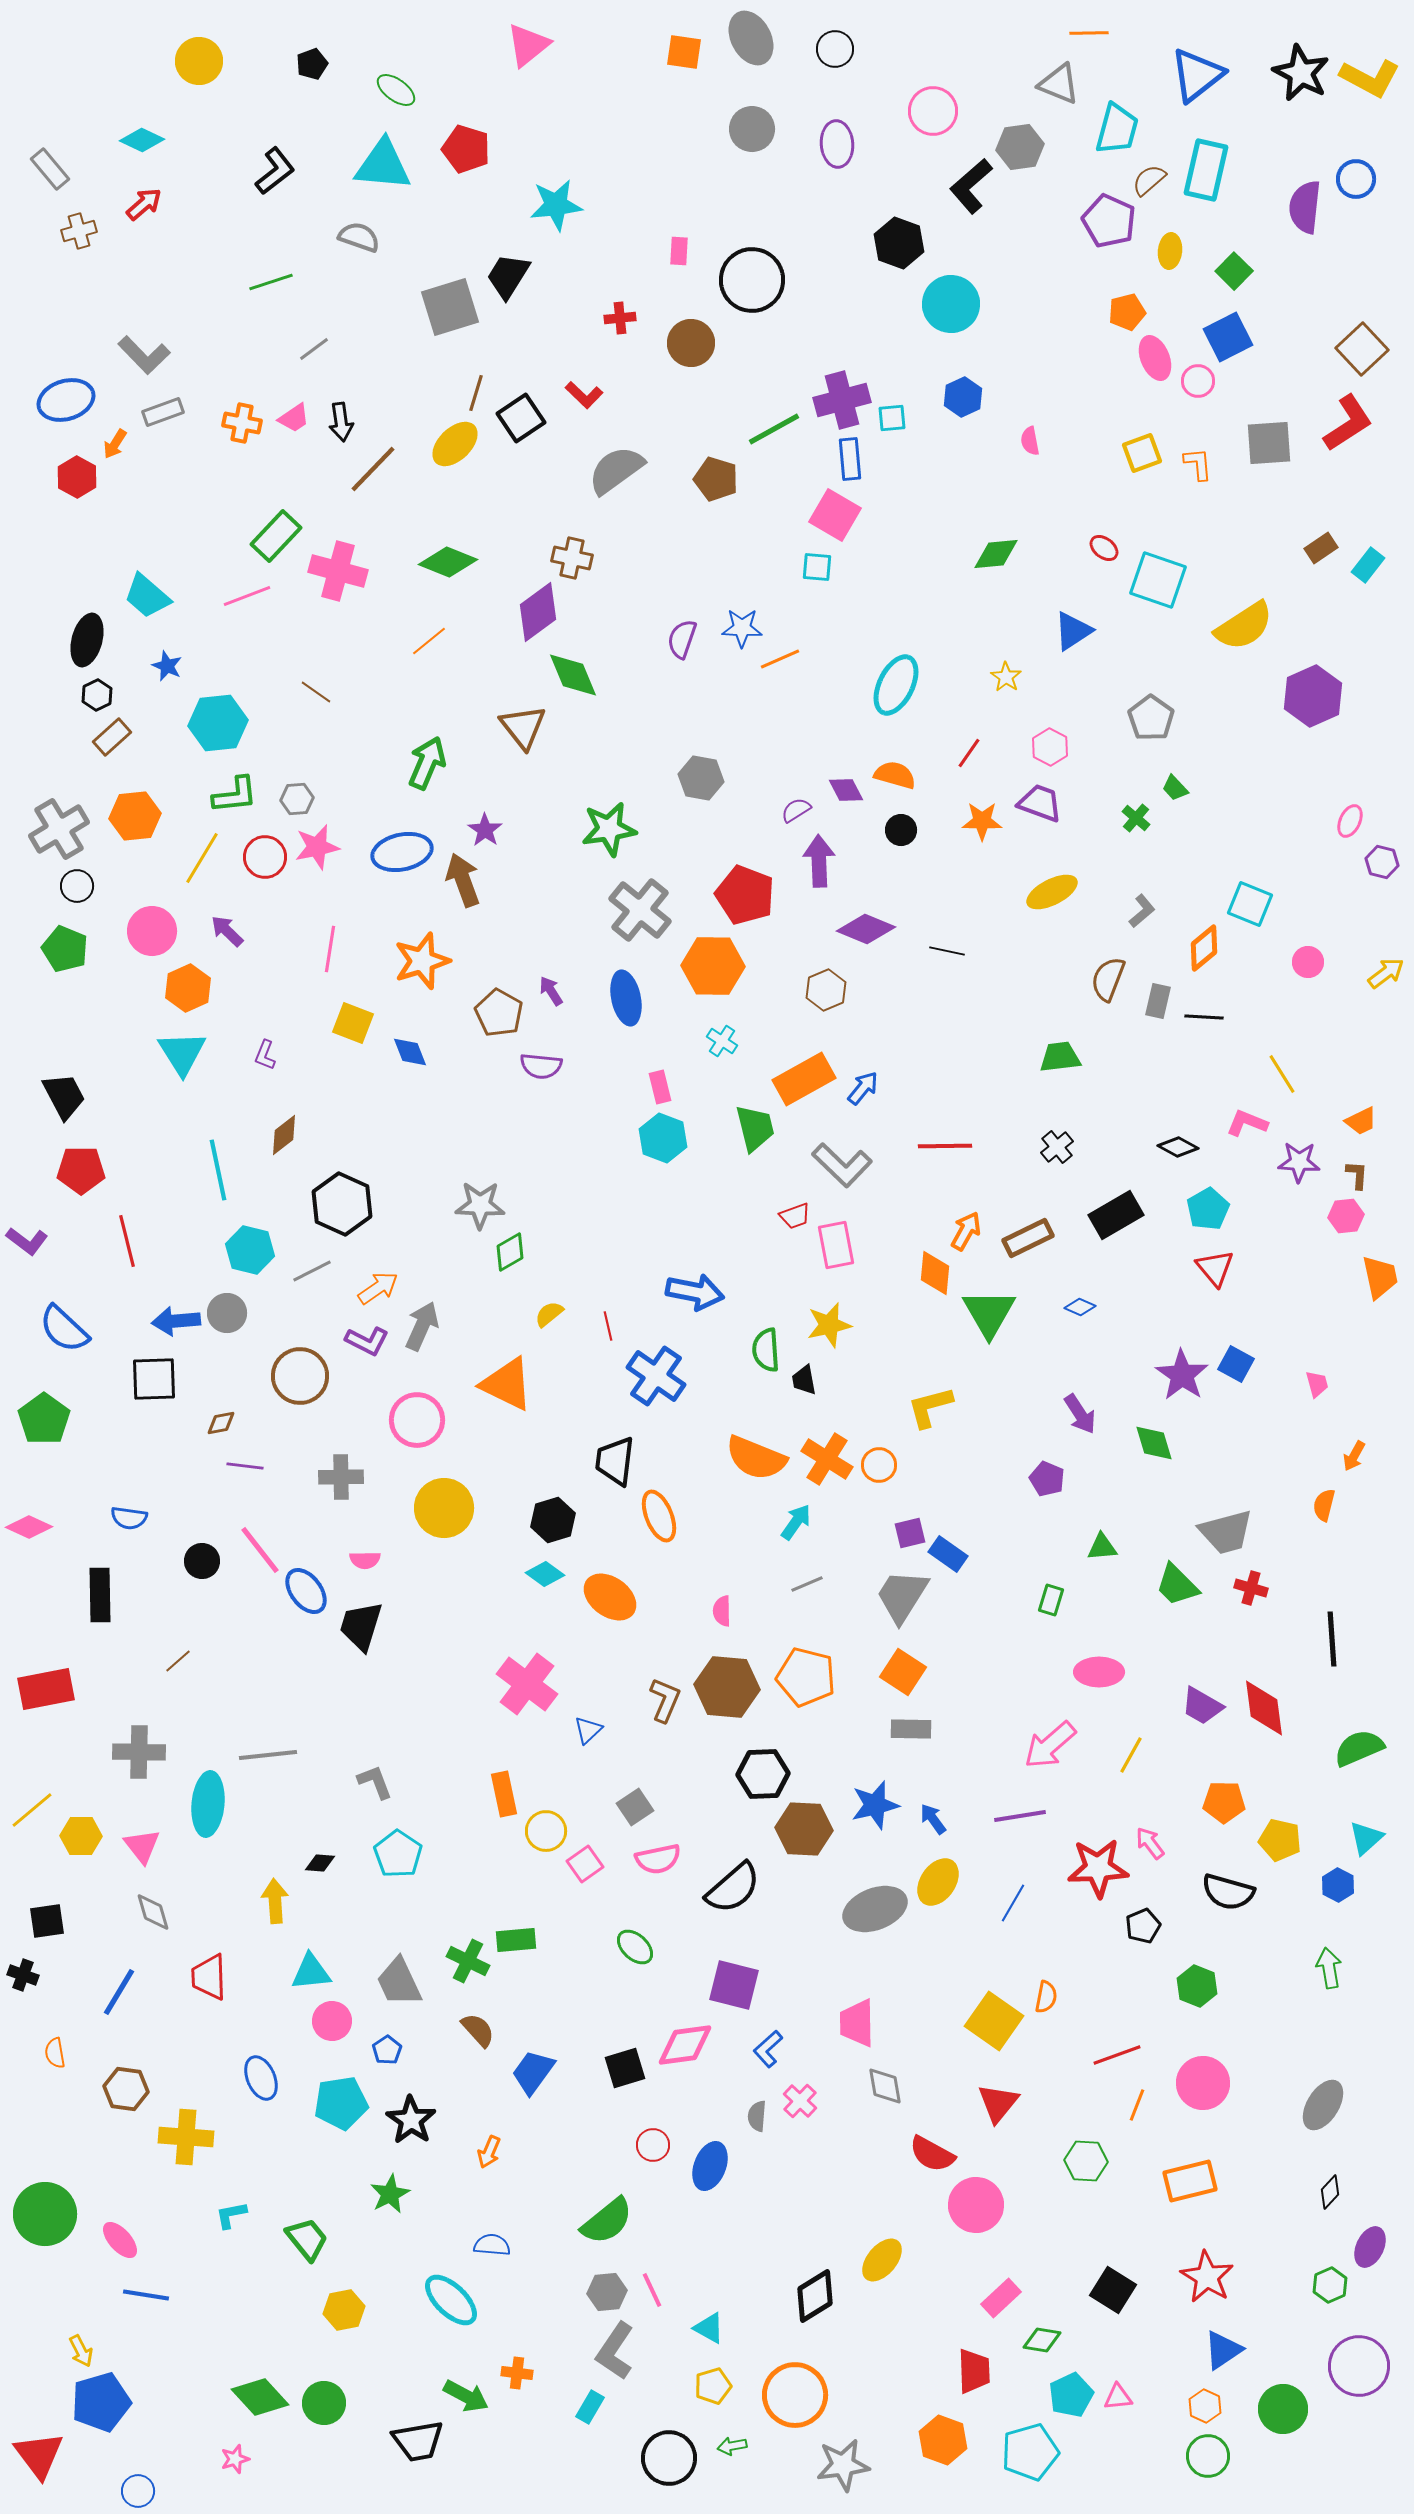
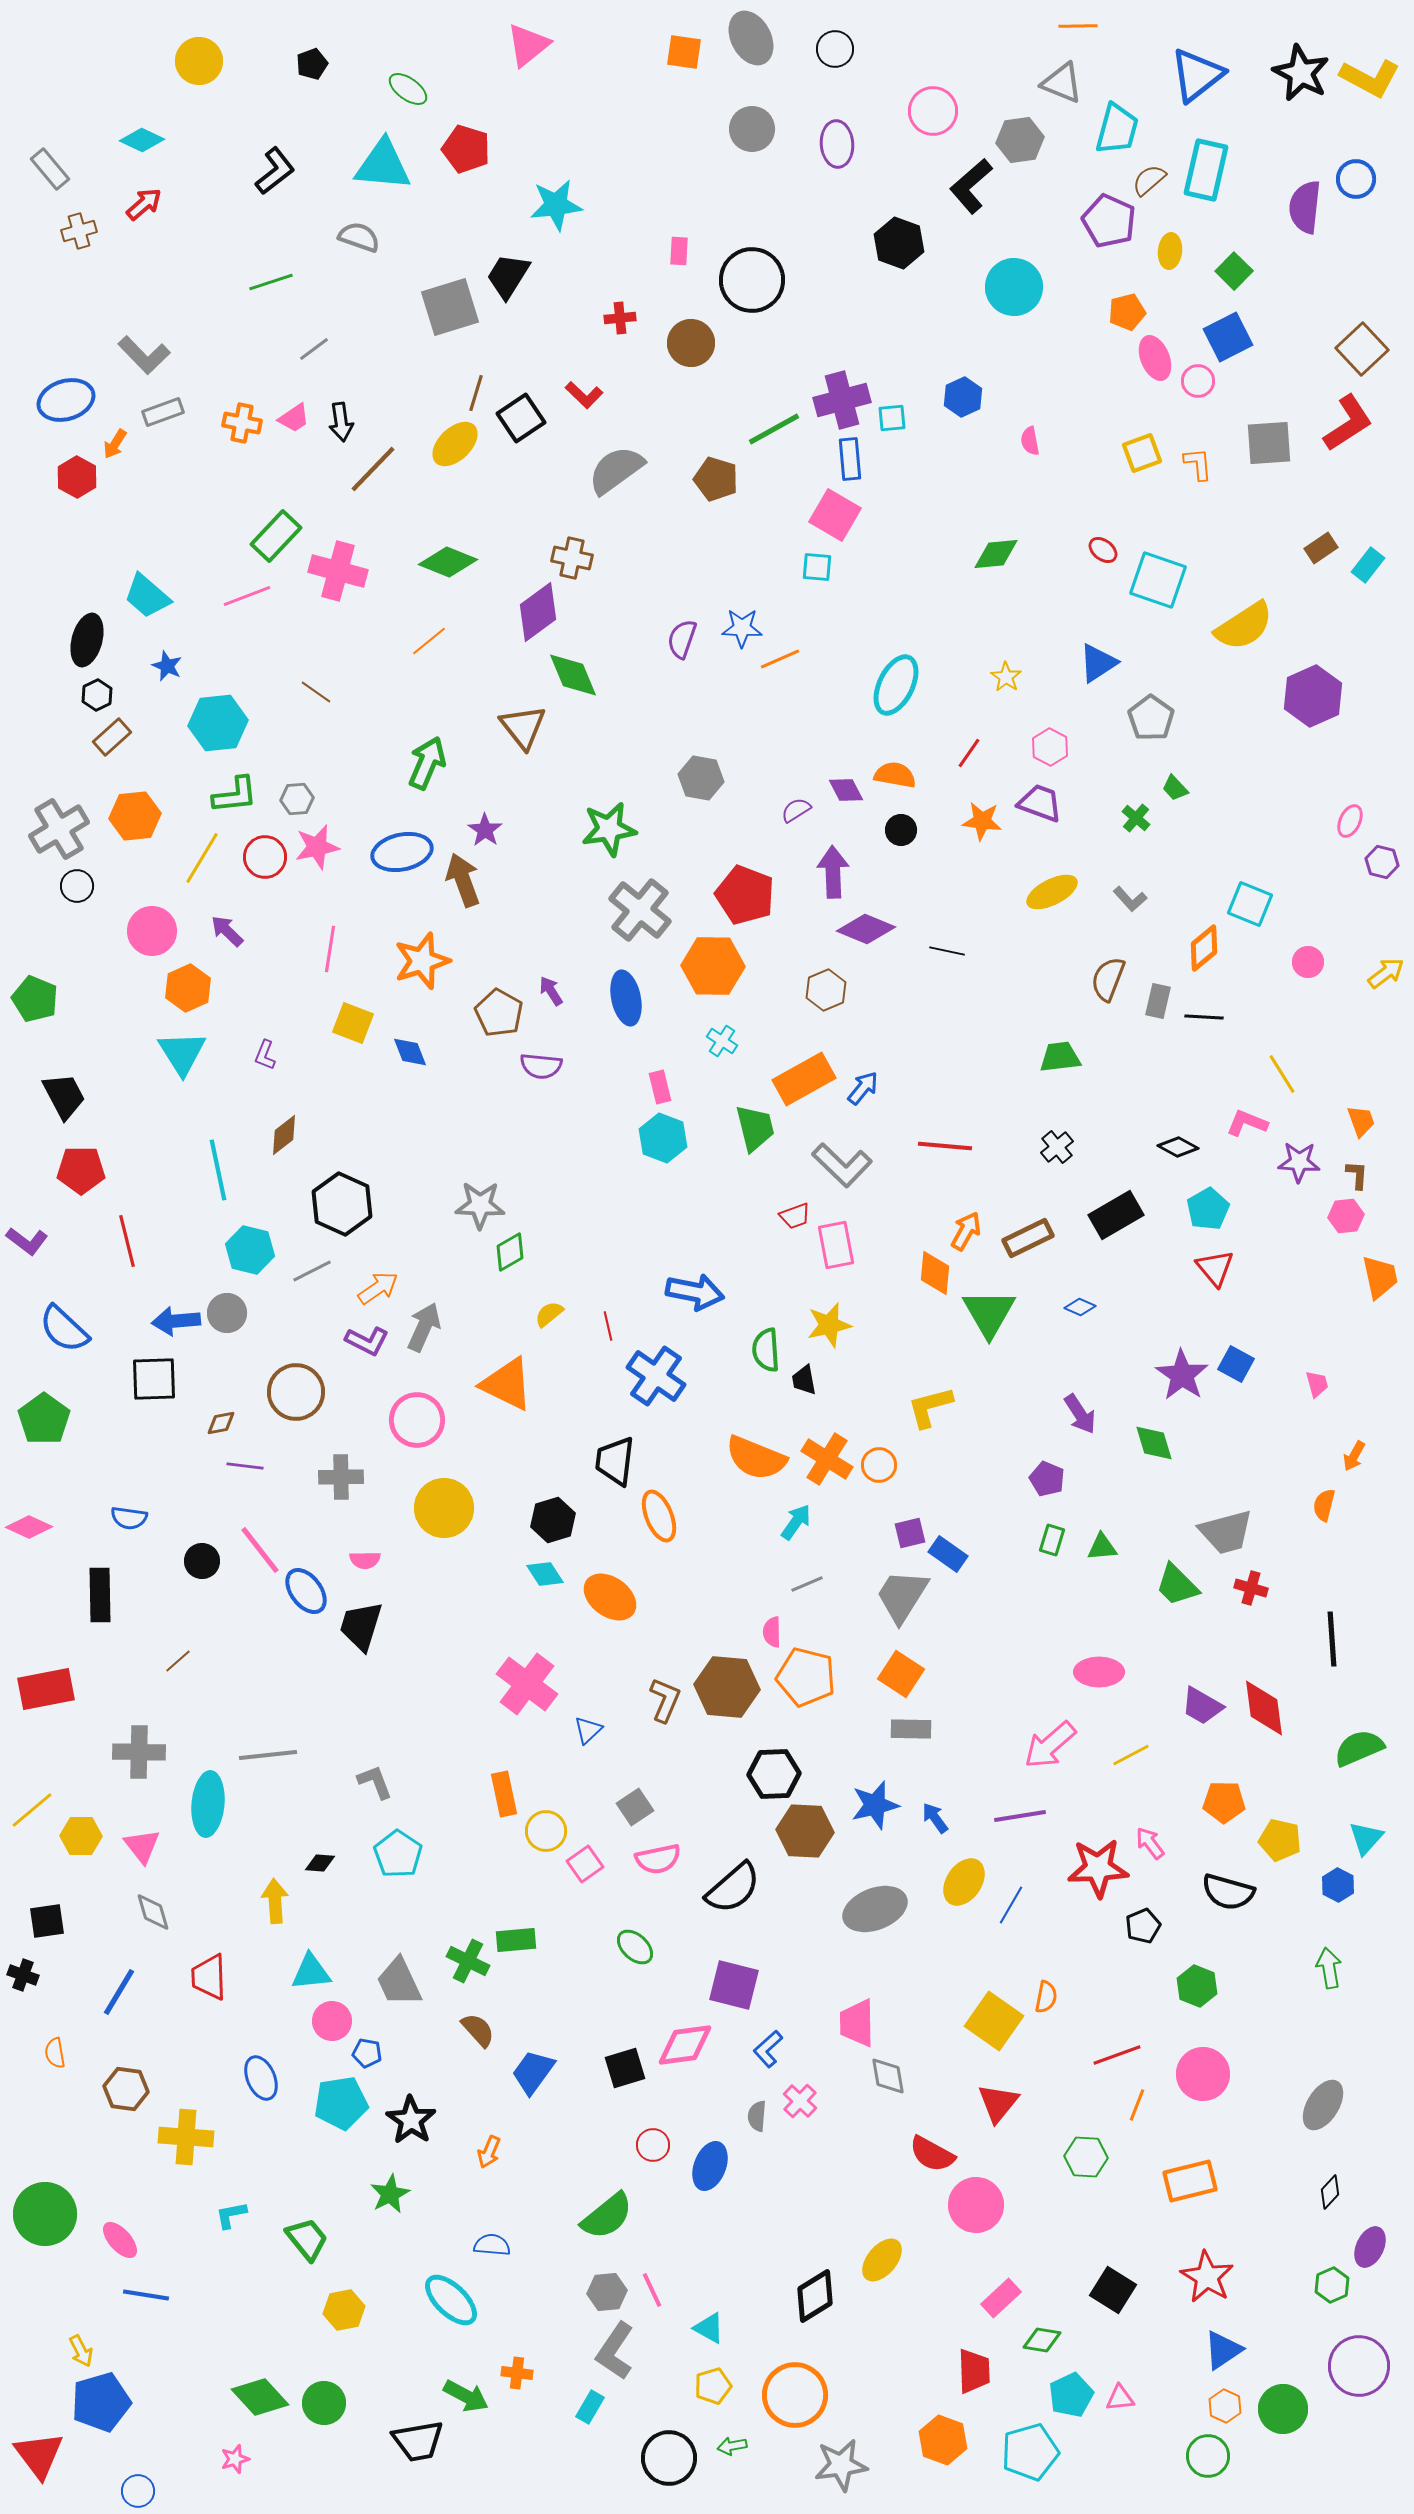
orange line at (1089, 33): moved 11 px left, 7 px up
gray triangle at (1059, 84): moved 3 px right, 1 px up
green ellipse at (396, 90): moved 12 px right, 1 px up
gray hexagon at (1020, 147): moved 7 px up
cyan circle at (951, 304): moved 63 px right, 17 px up
red ellipse at (1104, 548): moved 1 px left, 2 px down
blue triangle at (1073, 631): moved 25 px right, 32 px down
orange semicircle at (895, 775): rotated 6 degrees counterclockwise
orange star at (982, 821): rotated 6 degrees clockwise
purple arrow at (819, 861): moved 14 px right, 11 px down
gray L-shape at (1142, 911): moved 12 px left, 12 px up; rotated 88 degrees clockwise
green pentagon at (65, 949): moved 30 px left, 50 px down
orange trapezoid at (1361, 1121): rotated 84 degrees counterclockwise
red line at (945, 1146): rotated 6 degrees clockwise
gray arrow at (422, 1326): moved 2 px right, 1 px down
brown circle at (300, 1376): moved 4 px left, 16 px down
cyan diamond at (545, 1574): rotated 21 degrees clockwise
green rectangle at (1051, 1600): moved 1 px right, 60 px up
pink semicircle at (722, 1611): moved 50 px right, 21 px down
orange square at (903, 1672): moved 2 px left, 2 px down
yellow line at (1131, 1755): rotated 33 degrees clockwise
black hexagon at (763, 1774): moved 11 px right
blue arrow at (933, 1819): moved 2 px right, 1 px up
brown hexagon at (804, 1829): moved 1 px right, 2 px down
cyan triangle at (1366, 1838): rotated 6 degrees counterclockwise
yellow ellipse at (938, 1882): moved 26 px right
blue line at (1013, 1903): moved 2 px left, 2 px down
blue pentagon at (387, 2050): moved 20 px left, 3 px down; rotated 28 degrees counterclockwise
pink circle at (1203, 2083): moved 9 px up
gray diamond at (885, 2086): moved 3 px right, 10 px up
green hexagon at (1086, 2161): moved 4 px up
green semicircle at (607, 2221): moved 5 px up
green hexagon at (1330, 2285): moved 2 px right
pink triangle at (1118, 2397): moved 2 px right, 1 px down
orange hexagon at (1205, 2406): moved 20 px right
gray star at (843, 2465): moved 2 px left
